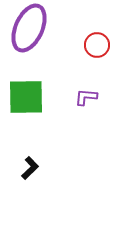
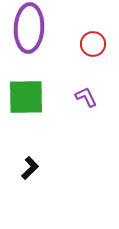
purple ellipse: rotated 21 degrees counterclockwise
red circle: moved 4 px left, 1 px up
purple L-shape: rotated 60 degrees clockwise
